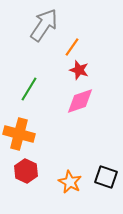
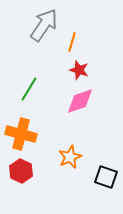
orange line: moved 5 px up; rotated 18 degrees counterclockwise
orange cross: moved 2 px right
red hexagon: moved 5 px left
orange star: moved 25 px up; rotated 20 degrees clockwise
